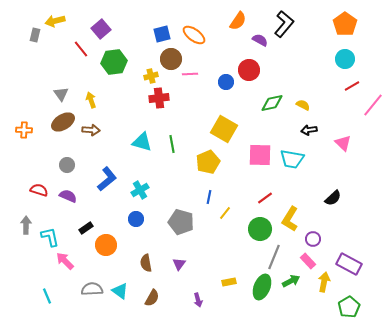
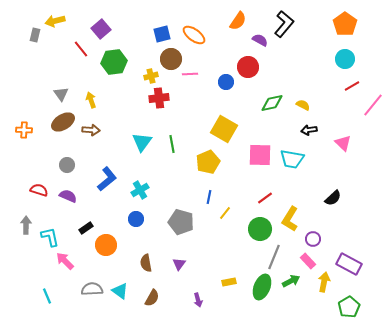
red circle at (249, 70): moved 1 px left, 3 px up
cyan triangle at (142, 142): rotated 50 degrees clockwise
